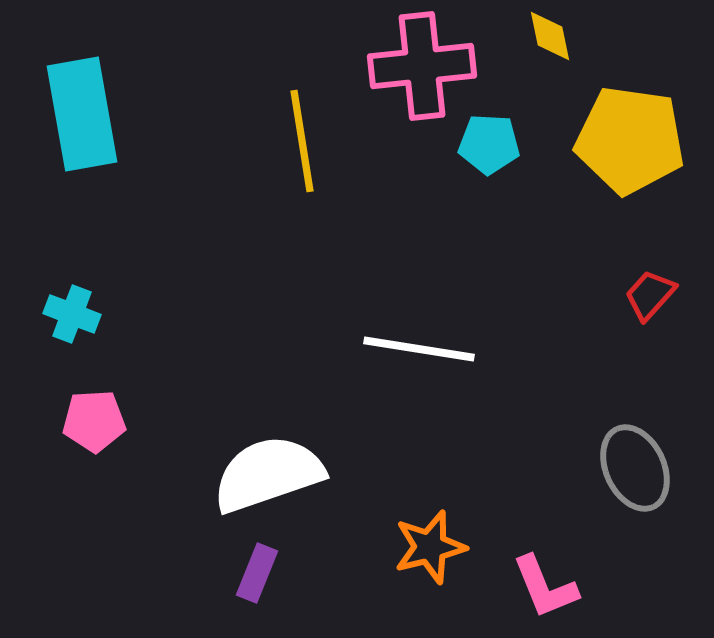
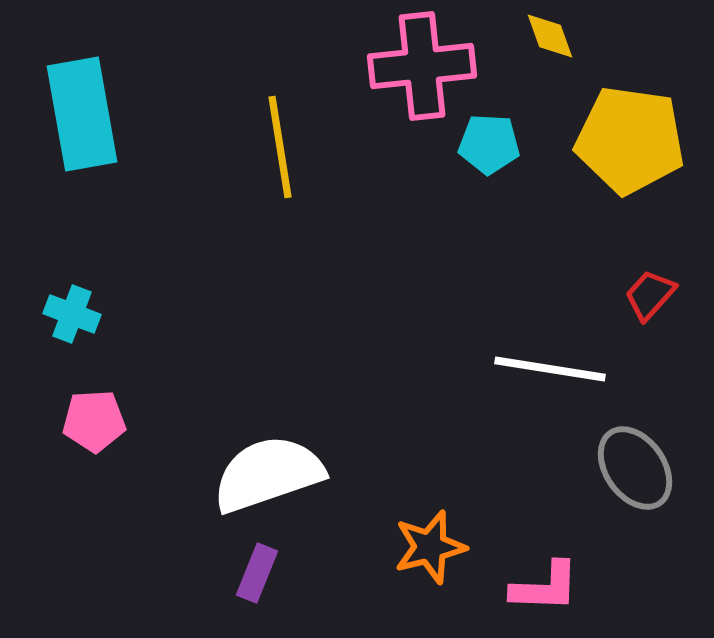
yellow diamond: rotated 8 degrees counterclockwise
yellow line: moved 22 px left, 6 px down
white line: moved 131 px right, 20 px down
gray ellipse: rotated 10 degrees counterclockwise
pink L-shape: rotated 66 degrees counterclockwise
